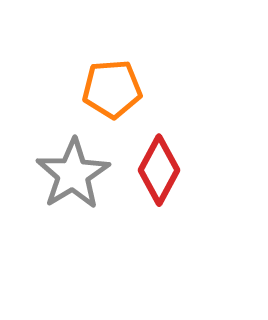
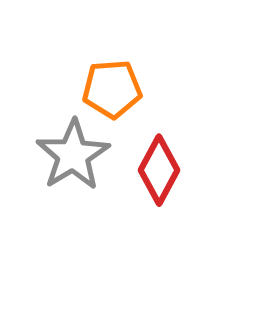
gray star: moved 19 px up
